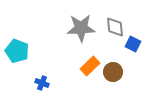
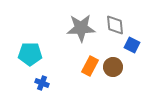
gray diamond: moved 2 px up
blue square: moved 1 px left, 1 px down
cyan pentagon: moved 13 px right, 3 px down; rotated 20 degrees counterclockwise
orange rectangle: rotated 18 degrees counterclockwise
brown circle: moved 5 px up
